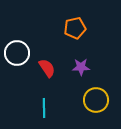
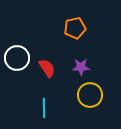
white circle: moved 5 px down
yellow circle: moved 6 px left, 5 px up
